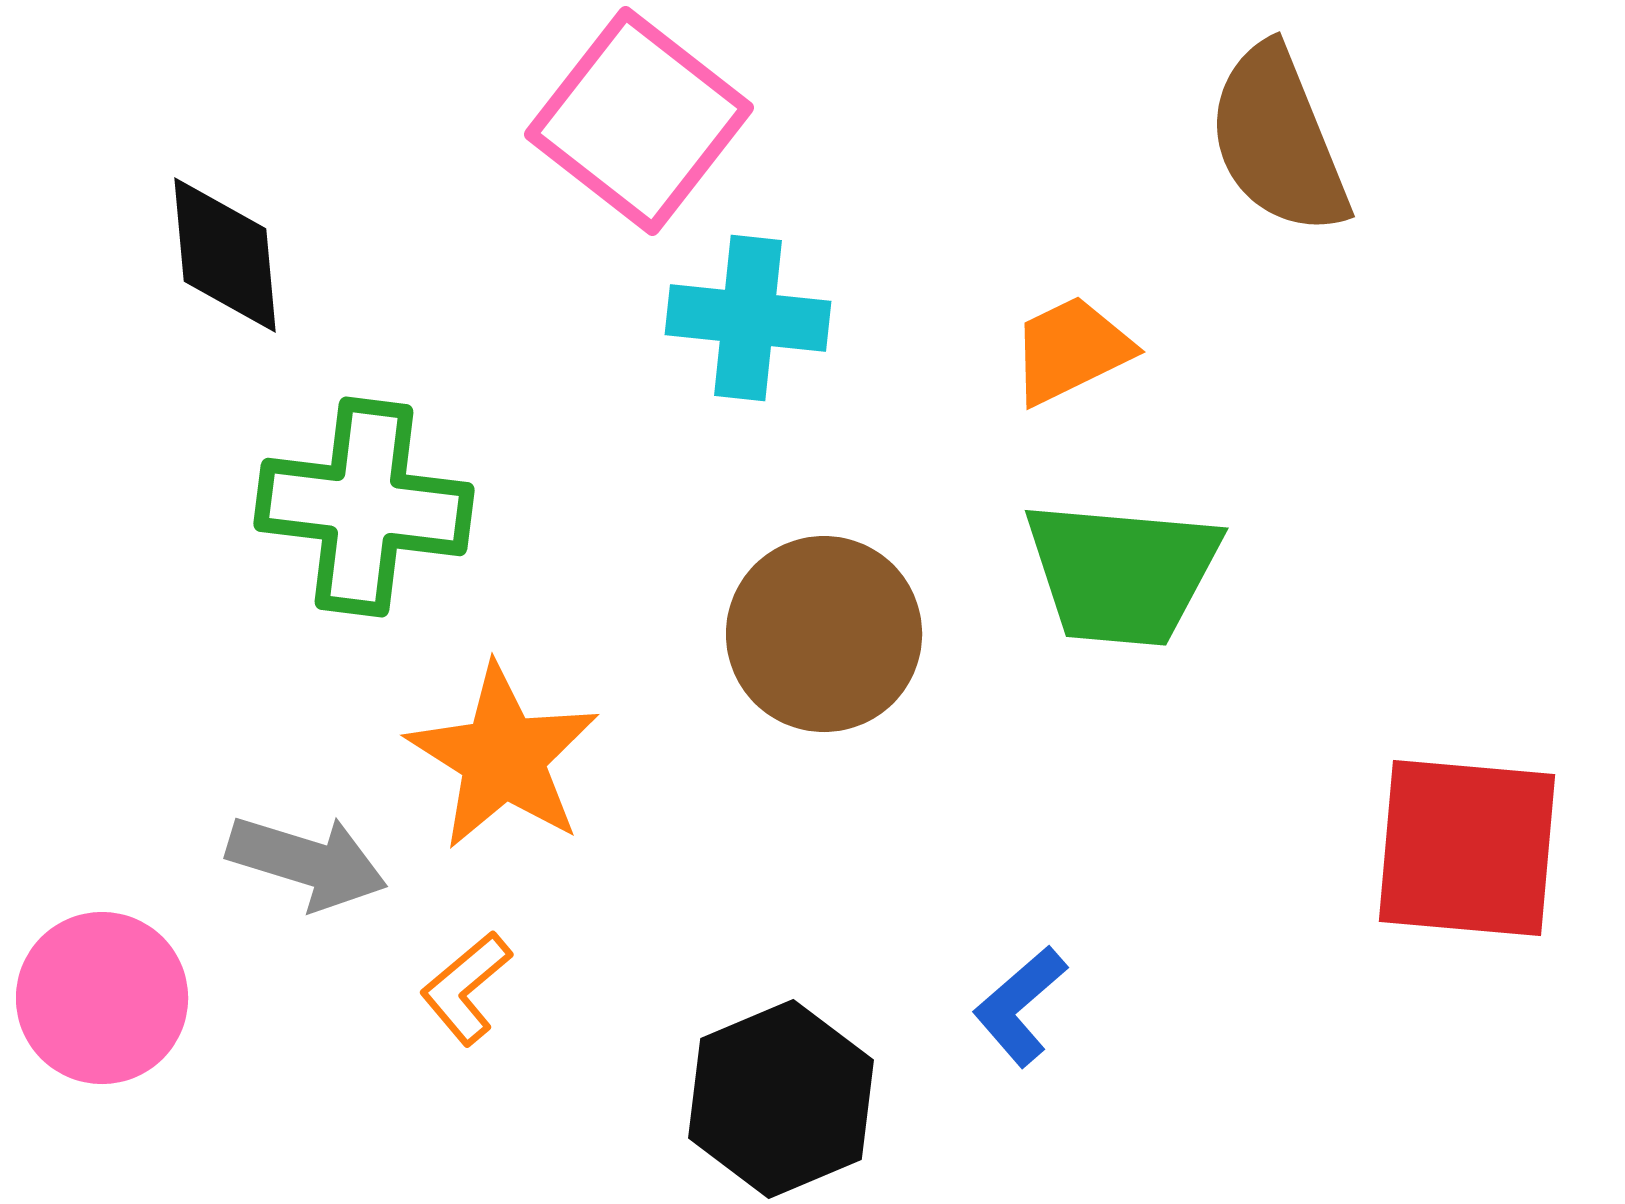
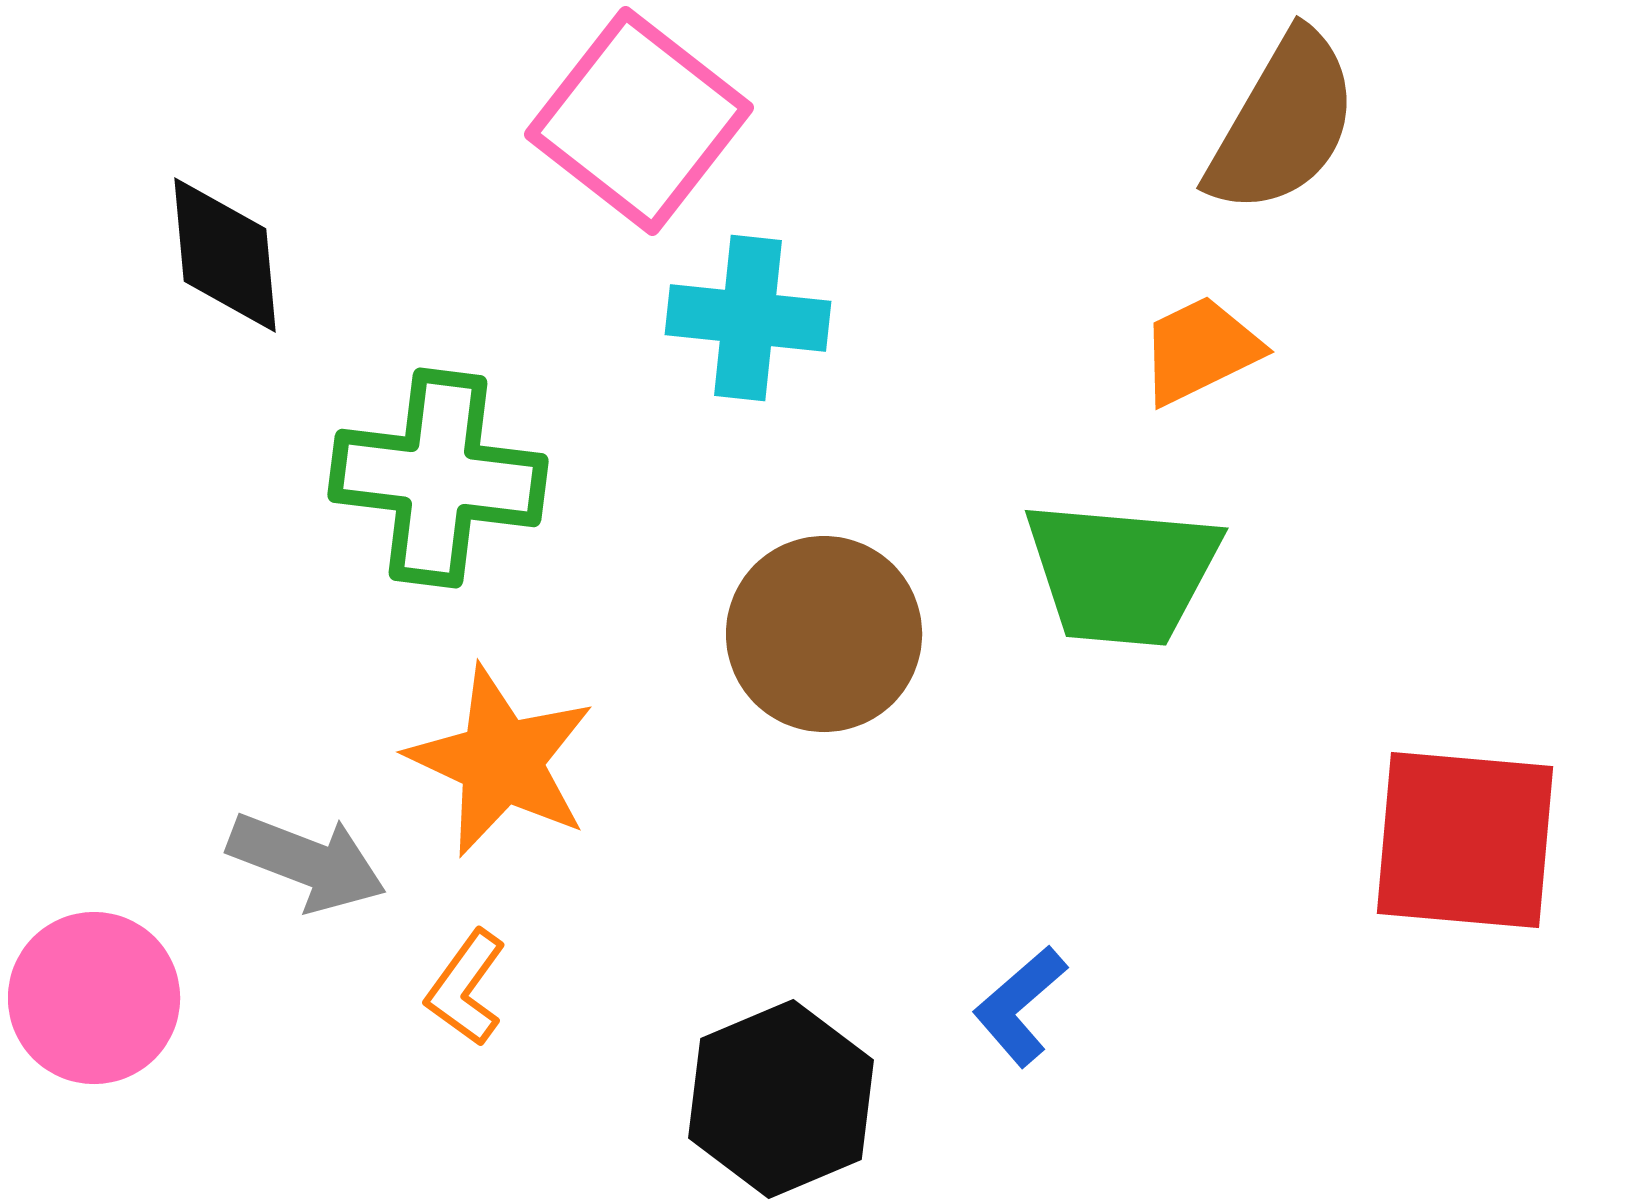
brown semicircle: moved 5 px right, 17 px up; rotated 128 degrees counterclockwise
orange trapezoid: moved 129 px right
green cross: moved 74 px right, 29 px up
orange star: moved 2 px left, 4 px down; rotated 7 degrees counterclockwise
red square: moved 2 px left, 8 px up
gray arrow: rotated 4 degrees clockwise
orange L-shape: rotated 14 degrees counterclockwise
pink circle: moved 8 px left
